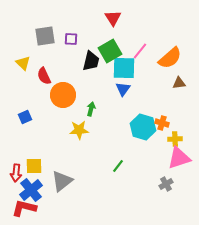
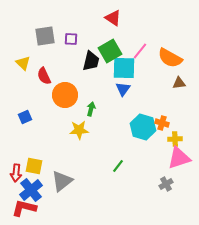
red triangle: rotated 24 degrees counterclockwise
orange semicircle: rotated 70 degrees clockwise
orange circle: moved 2 px right
yellow square: rotated 12 degrees clockwise
